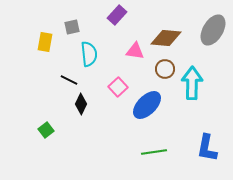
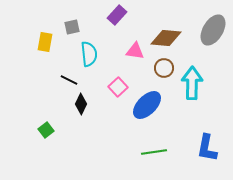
brown circle: moved 1 px left, 1 px up
